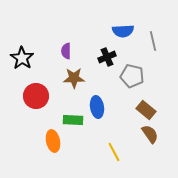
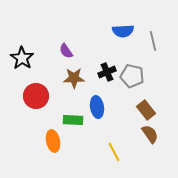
purple semicircle: rotated 35 degrees counterclockwise
black cross: moved 15 px down
brown rectangle: rotated 12 degrees clockwise
